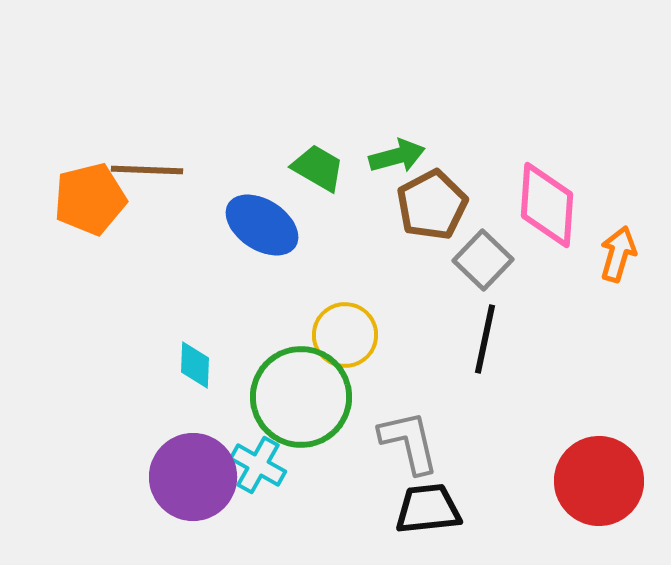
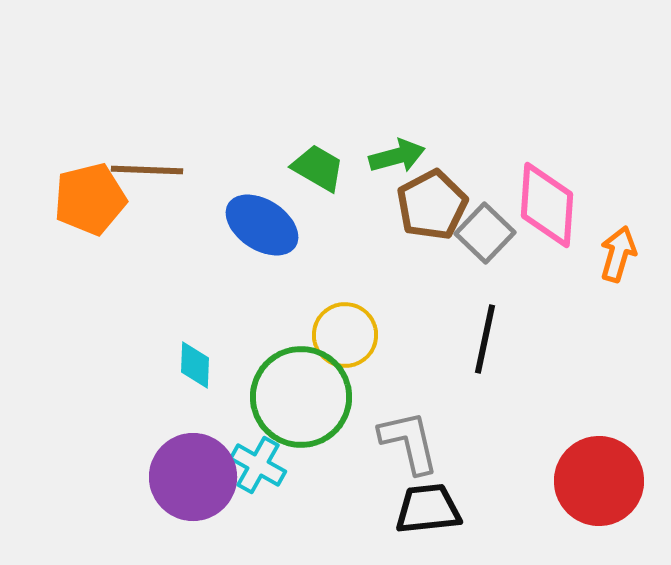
gray square: moved 2 px right, 27 px up
